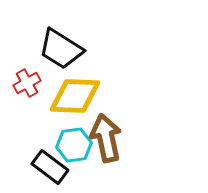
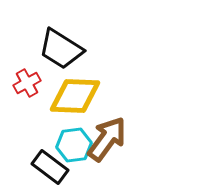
brown arrow: moved 1 px right, 1 px down; rotated 48 degrees clockwise
